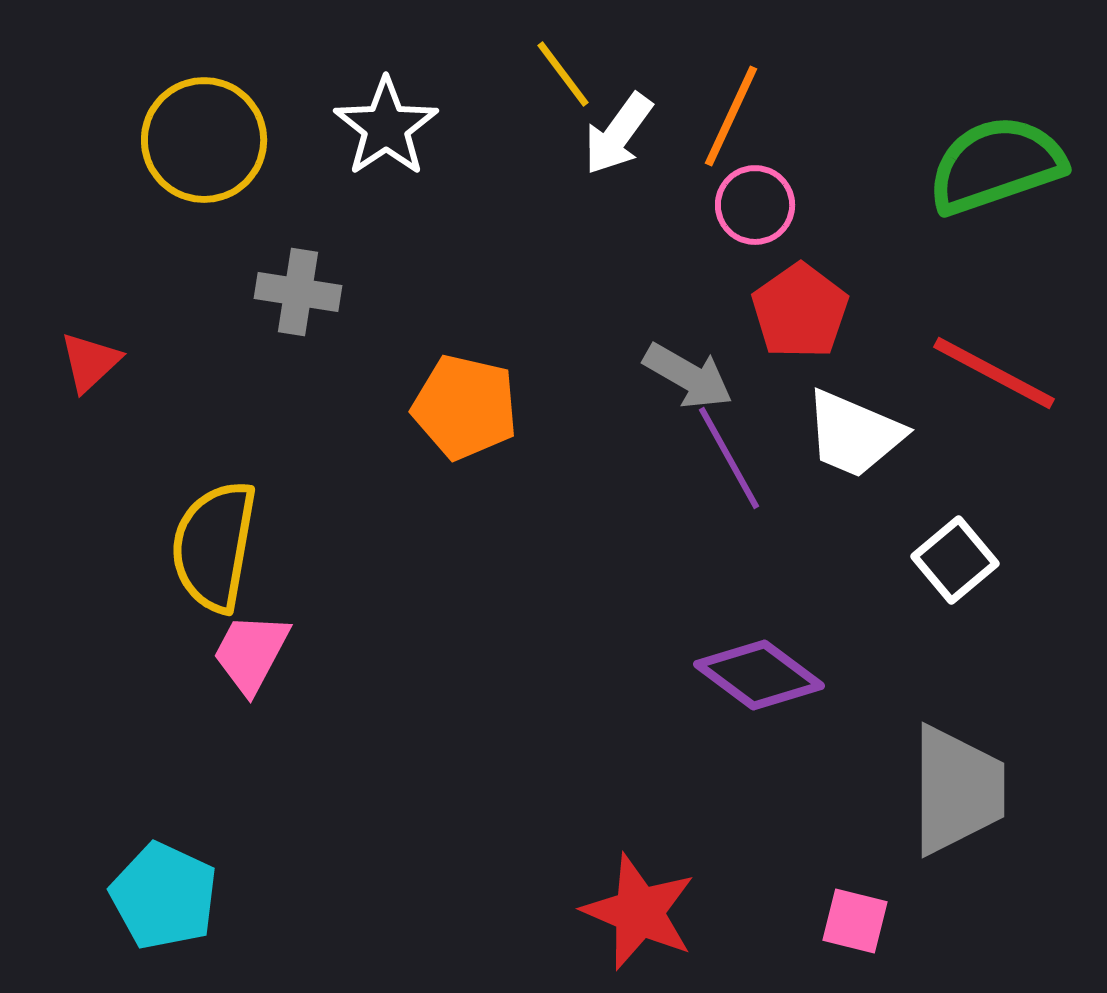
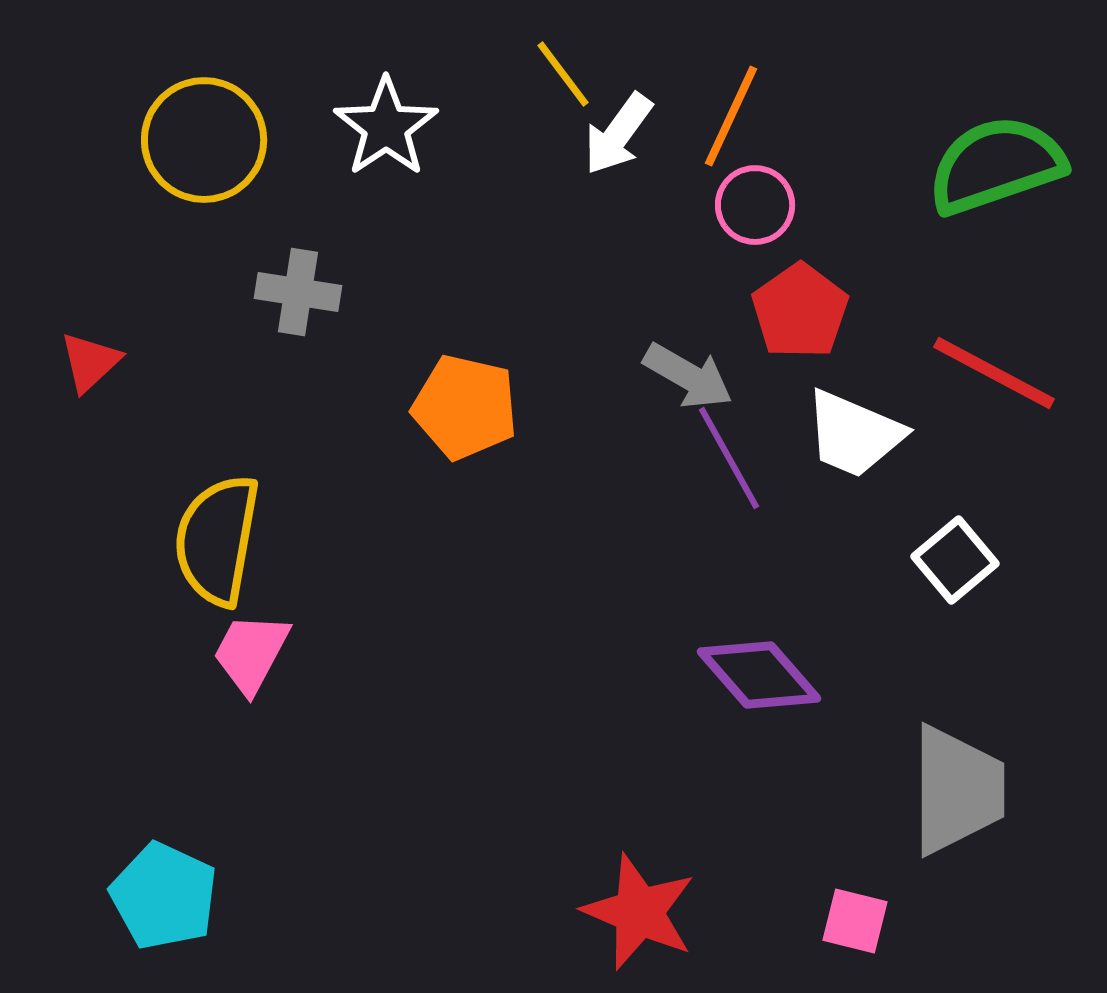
yellow semicircle: moved 3 px right, 6 px up
purple diamond: rotated 12 degrees clockwise
